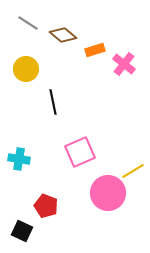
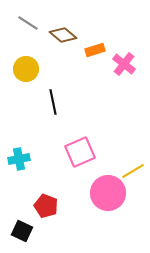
cyan cross: rotated 20 degrees counterclockwise
